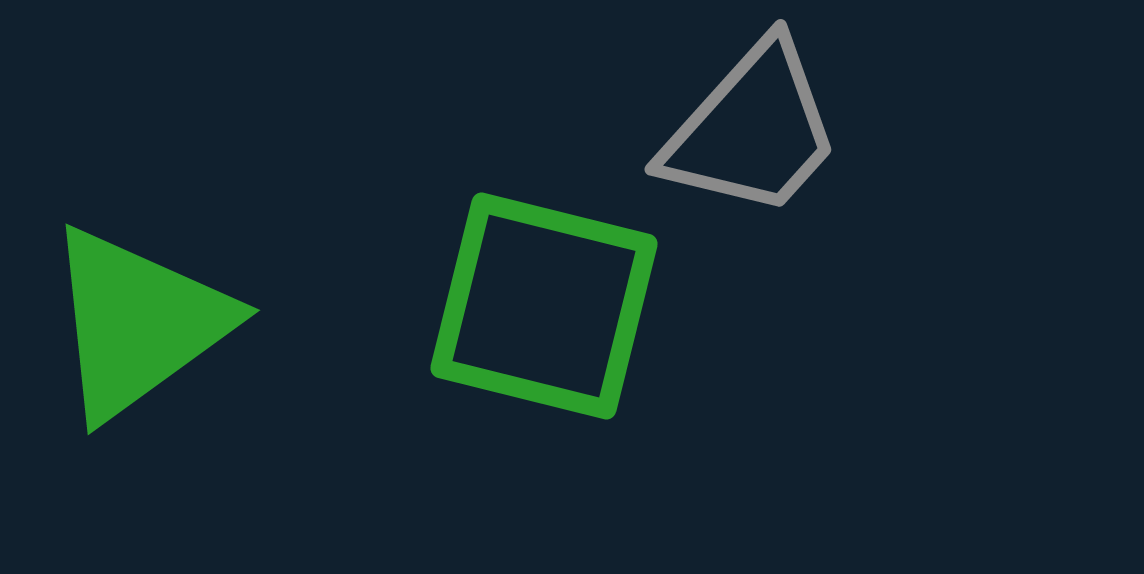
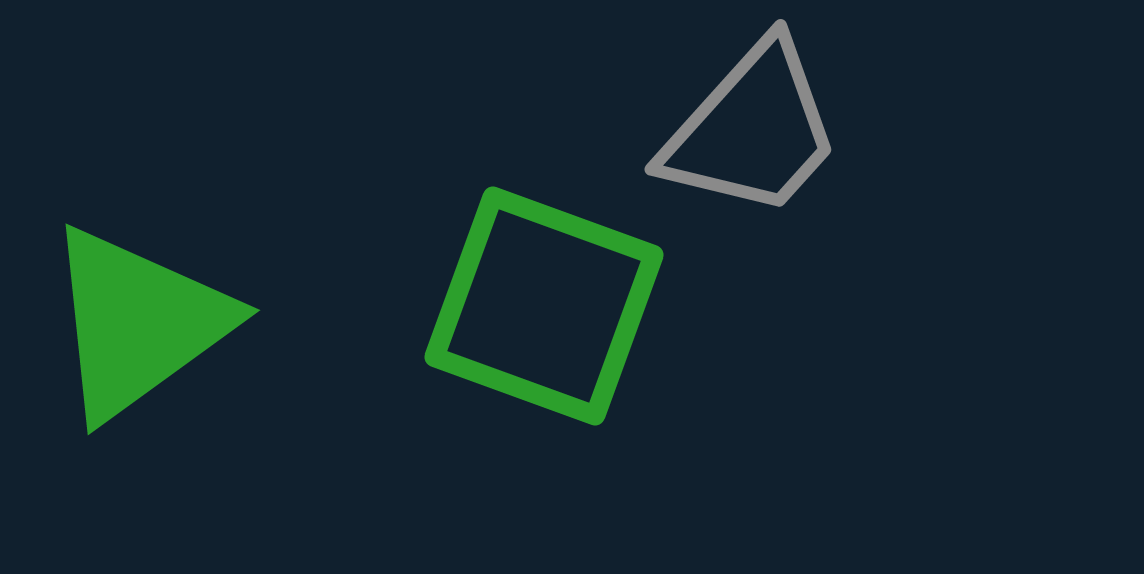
green square: rotated 6 degrees clockwise
